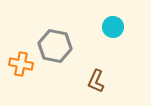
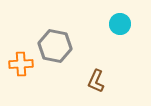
cyan circle: moved 7 px right, 3 px up
orange cross: rotated 15 degrees counterclockwise
